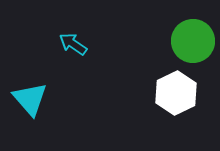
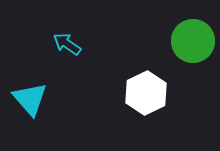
cyan arrow: moved 6 px left
white hexagon: moved 30 px left
